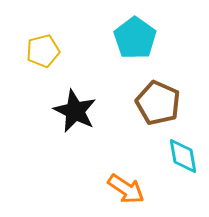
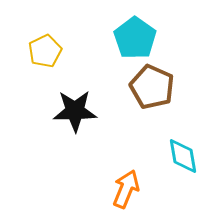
yellow pentagon: moved 2 px right; rotated 12 degrees counterclockwise
brown pentagon: moved 6 px left, 16 px up
black star: rotated 27 degrees counterclockwise
orange arrow: rotated 102 degrees counterclockwise
